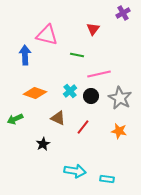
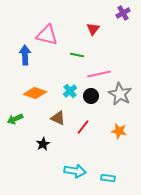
gray star: moved 4 px up
cyan rectangle: moved 1 px right, 1 px up
